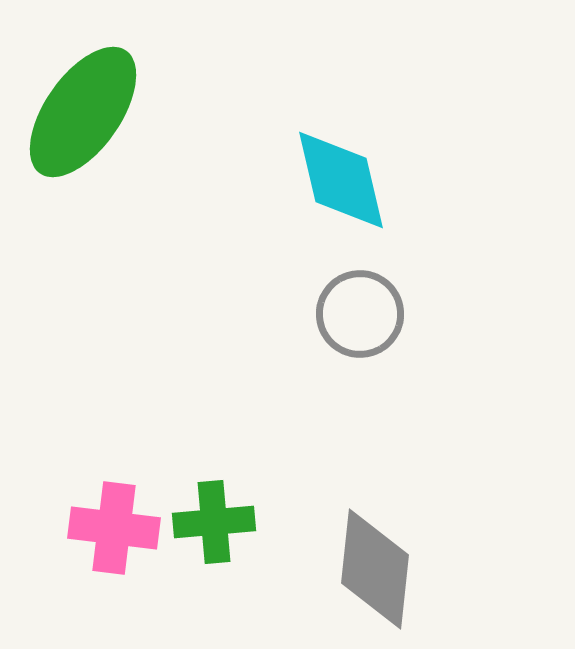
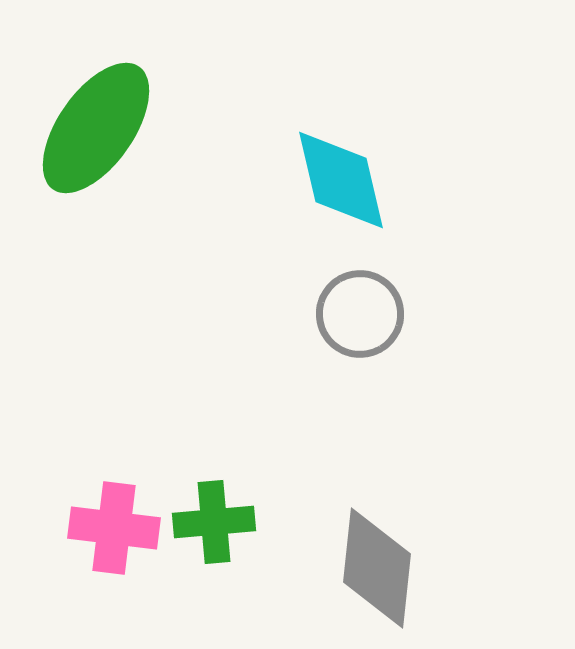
green ellipse: moved 13 px right, 16 px down
gray diamond: moved 2 px right, 1 px up
